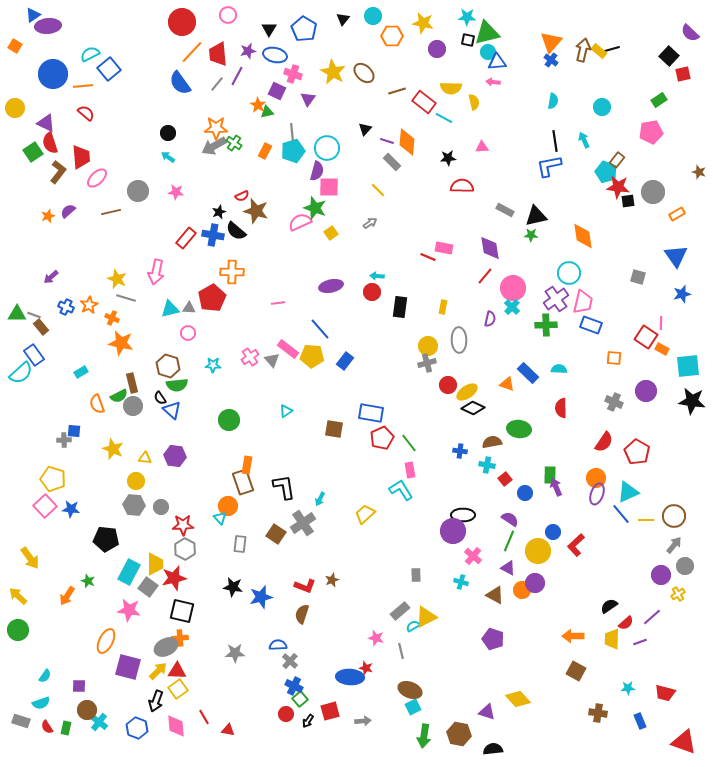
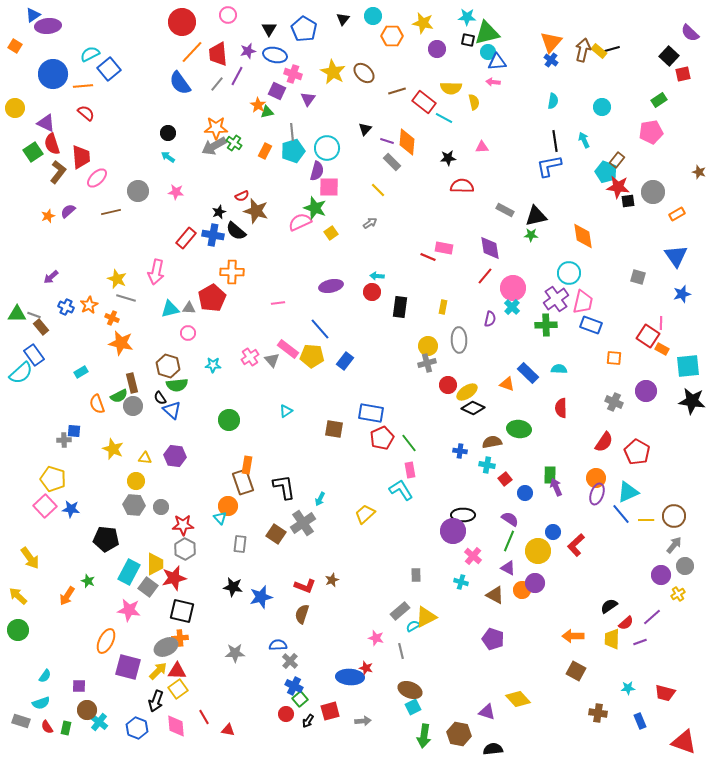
red semicircle at (50, 143): moved 2 px right, 1 px down
red square at (646, 337): moved 2 px right, 1 px up
